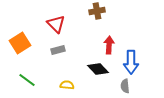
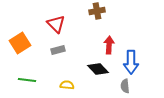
green line: rotated 30 degrees counterclockwise
